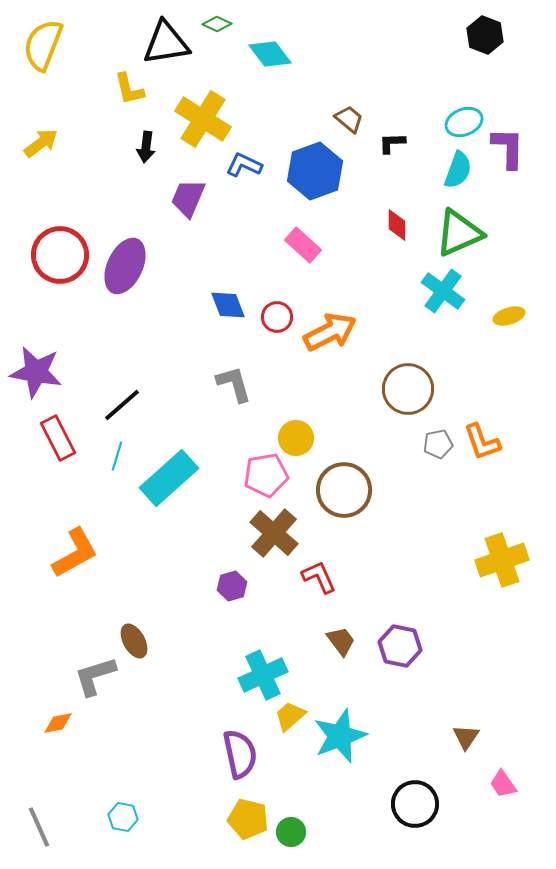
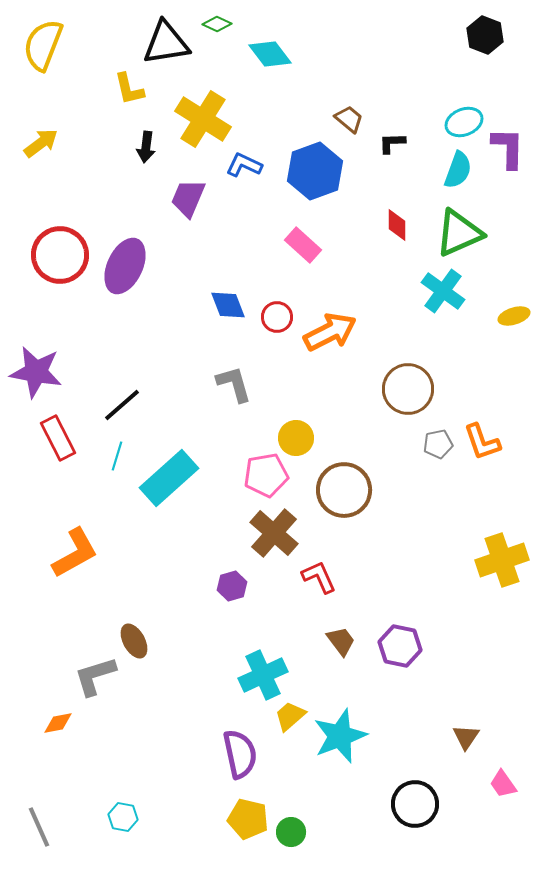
yellow ellipse at (509, 316): moved 5 px right
